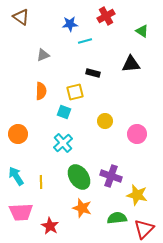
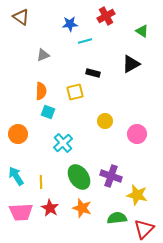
black triangle: rotated 24 degrees counterclockwise
cyan square: moved 16 px left
red star: moved 18 px up
